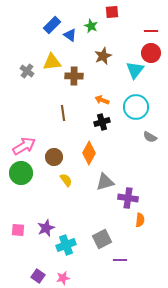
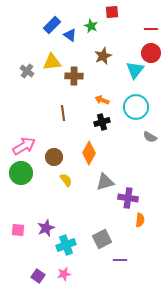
red line: moved 2 px up
pink star: moved 1 px right, 4 px up
